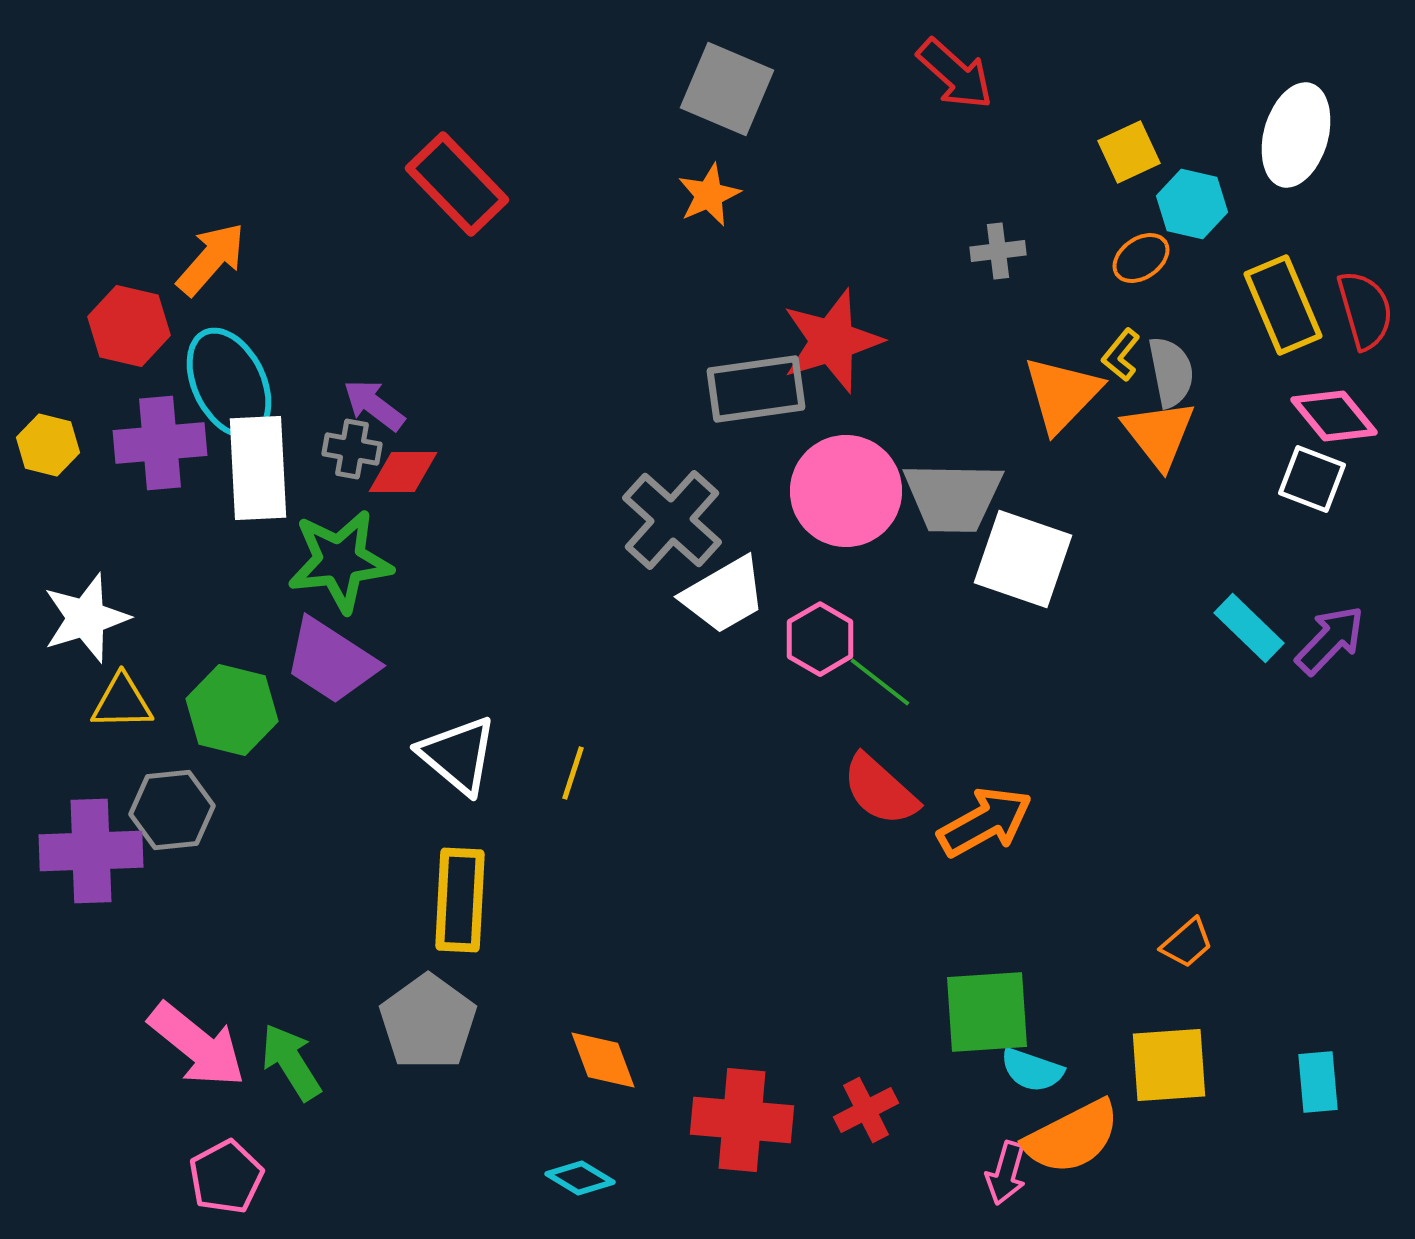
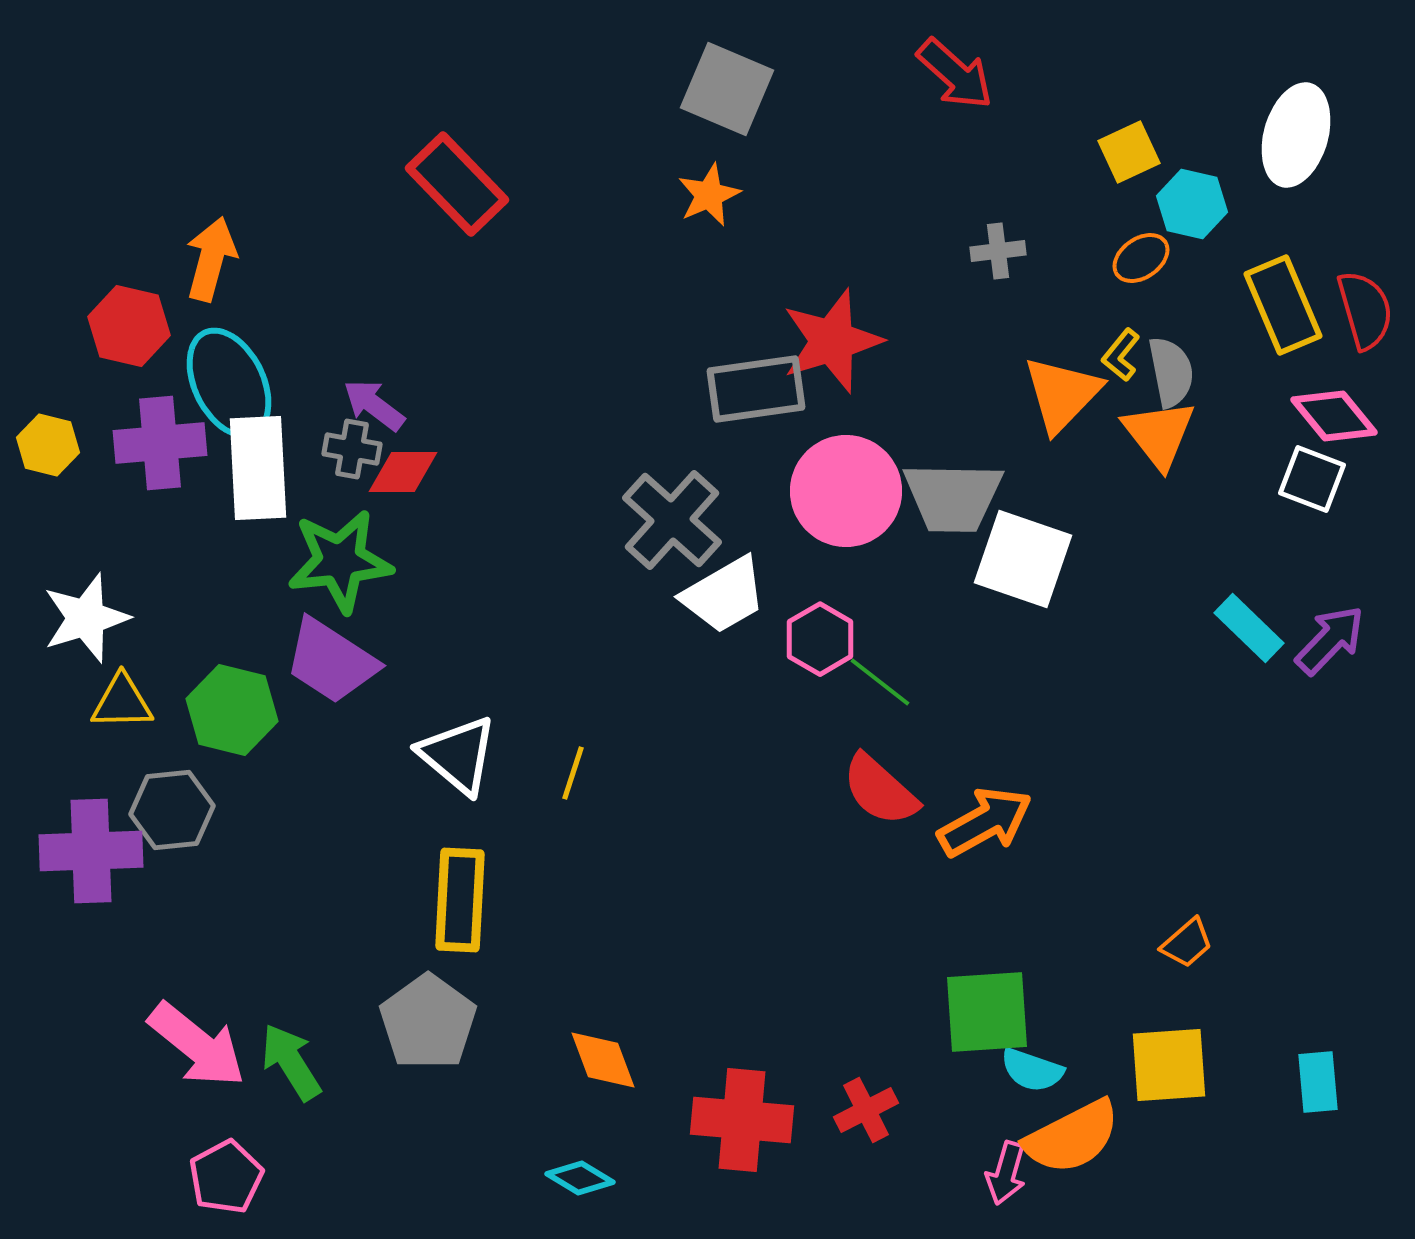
orange arrow at (211, 259): rotated 26 degrees counterclockwise
